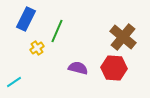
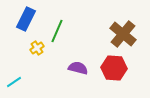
brown cross: moved 3 px up
